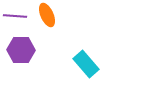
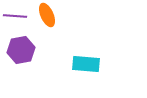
purple hexagon: rotated 12 degrees counterclockwise
cyan rectangle: rotated 44 degrees counterclockwise
